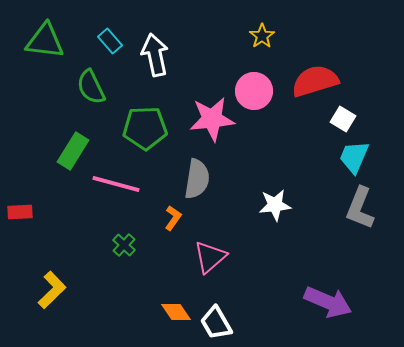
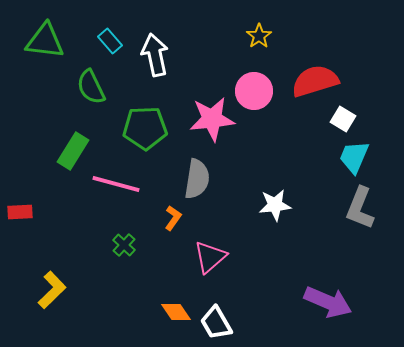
yellow star: moved 3 px left
